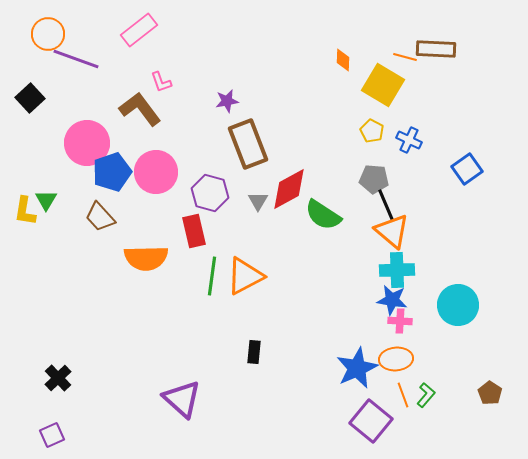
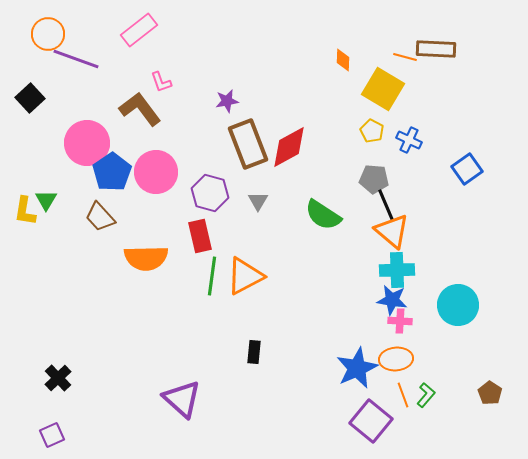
yellow square at (383, 85): moved 4 px down
blue pentagon at (112, 172): rotated 15 degrees counterclockwise
red diamond at (289, 189): moved 42 px up
red rectangle at (194, 231): moved 6 px right, 5 px down
